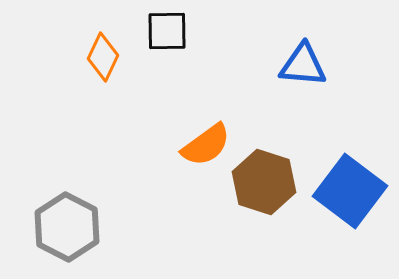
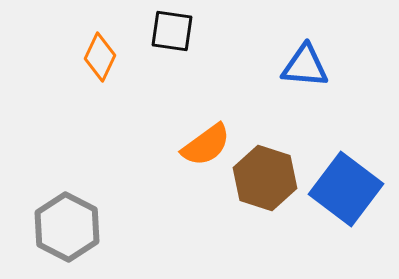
black square: moved 5 px right; rotated 9 degrees clockwise
orange diamond: moved 3 px left
blue triangle: moved 2 px right, 1 px down
brown hexagon: moved 1 px right, 4 px up
blue square: moved 4 px left, 2 px up
